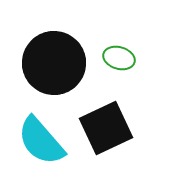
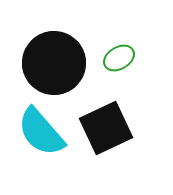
green ellipse: rotated 48 degrees counterclockwise
cyan semicircle: moved 9 px up
